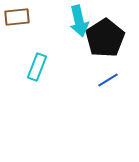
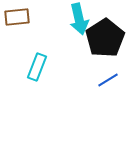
cyan arrow: moved 2 px up
